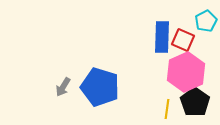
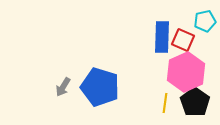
cyan pentagon: moved 1 px left; rotated 15 degrees clockwise
yellow line: moved 2 px left, 6 px up
